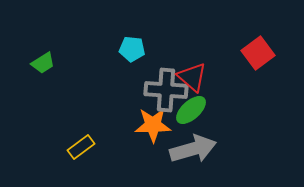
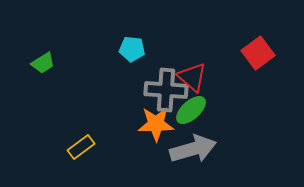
orange star: moved 3 px right, 1 px up
